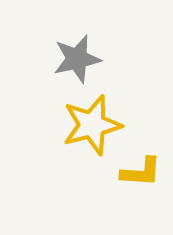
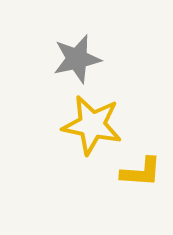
yellow star: rotated 26 degrees clockwise
